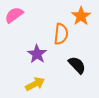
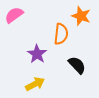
orange star: rotated 18 degrees counterclockwise
